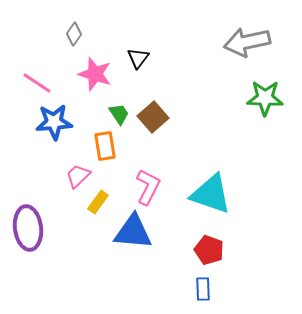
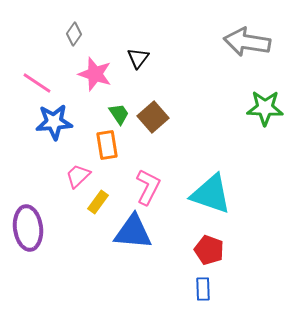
gray arrow: rotated 21 degrees clockwise
green star: moved 10 px down
orange rectangle: moved 2 px right, 1 px up
